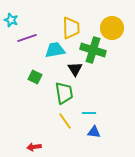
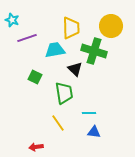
cyan star: moved 1 px right
yellow circle: moved 1 px left, 2 px up
green cross: moved 1 px right, 1 px down
black triangle: rotated 14 degrees counterclockwise
yellow line: moved 7 px left, 2 px down
red arrow: moved 2 px right
